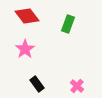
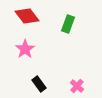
black rectangle: moved 2 px right
